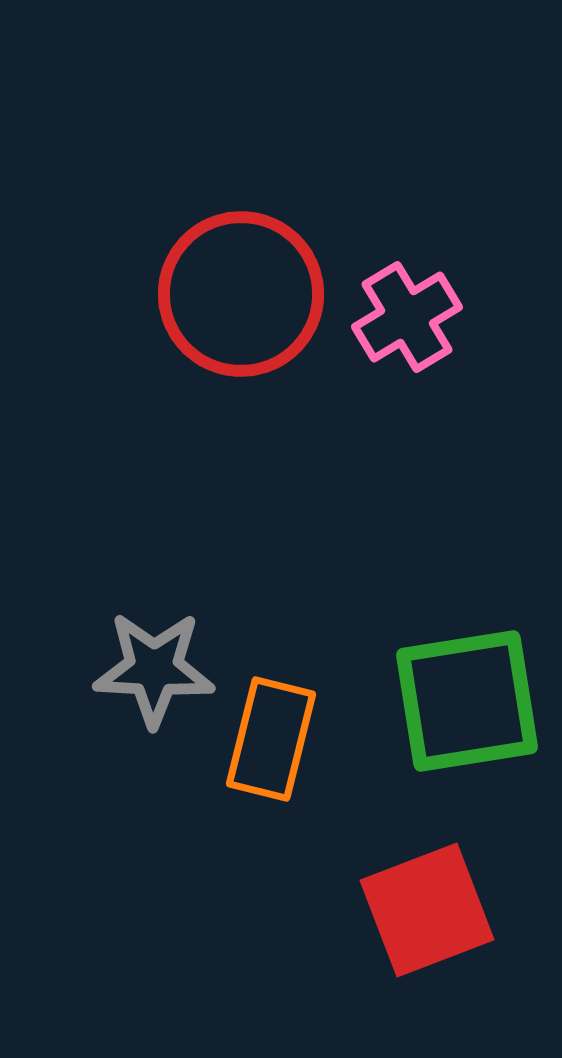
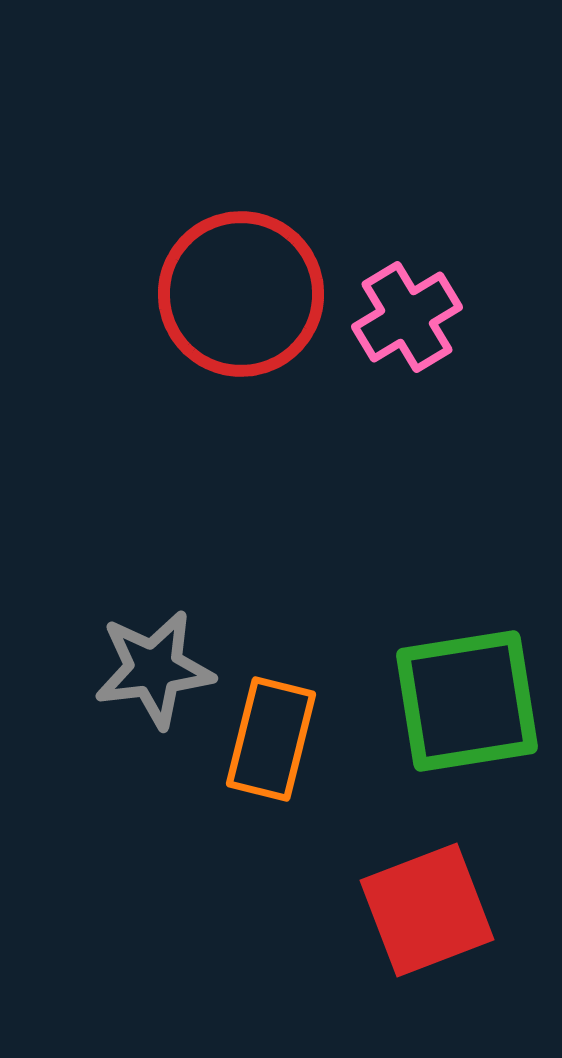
gray star: rotated 10 degrees counterclockwise
